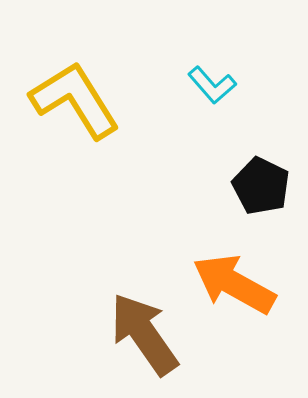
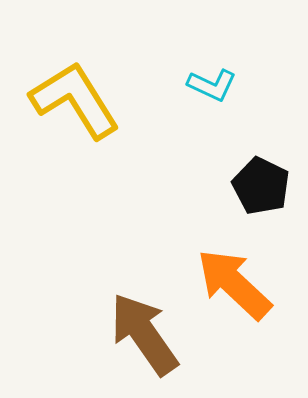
cyan L-shape: rotated 24 degrees counterclockwise
orange arrow: rotated 14 degrees clockwise
